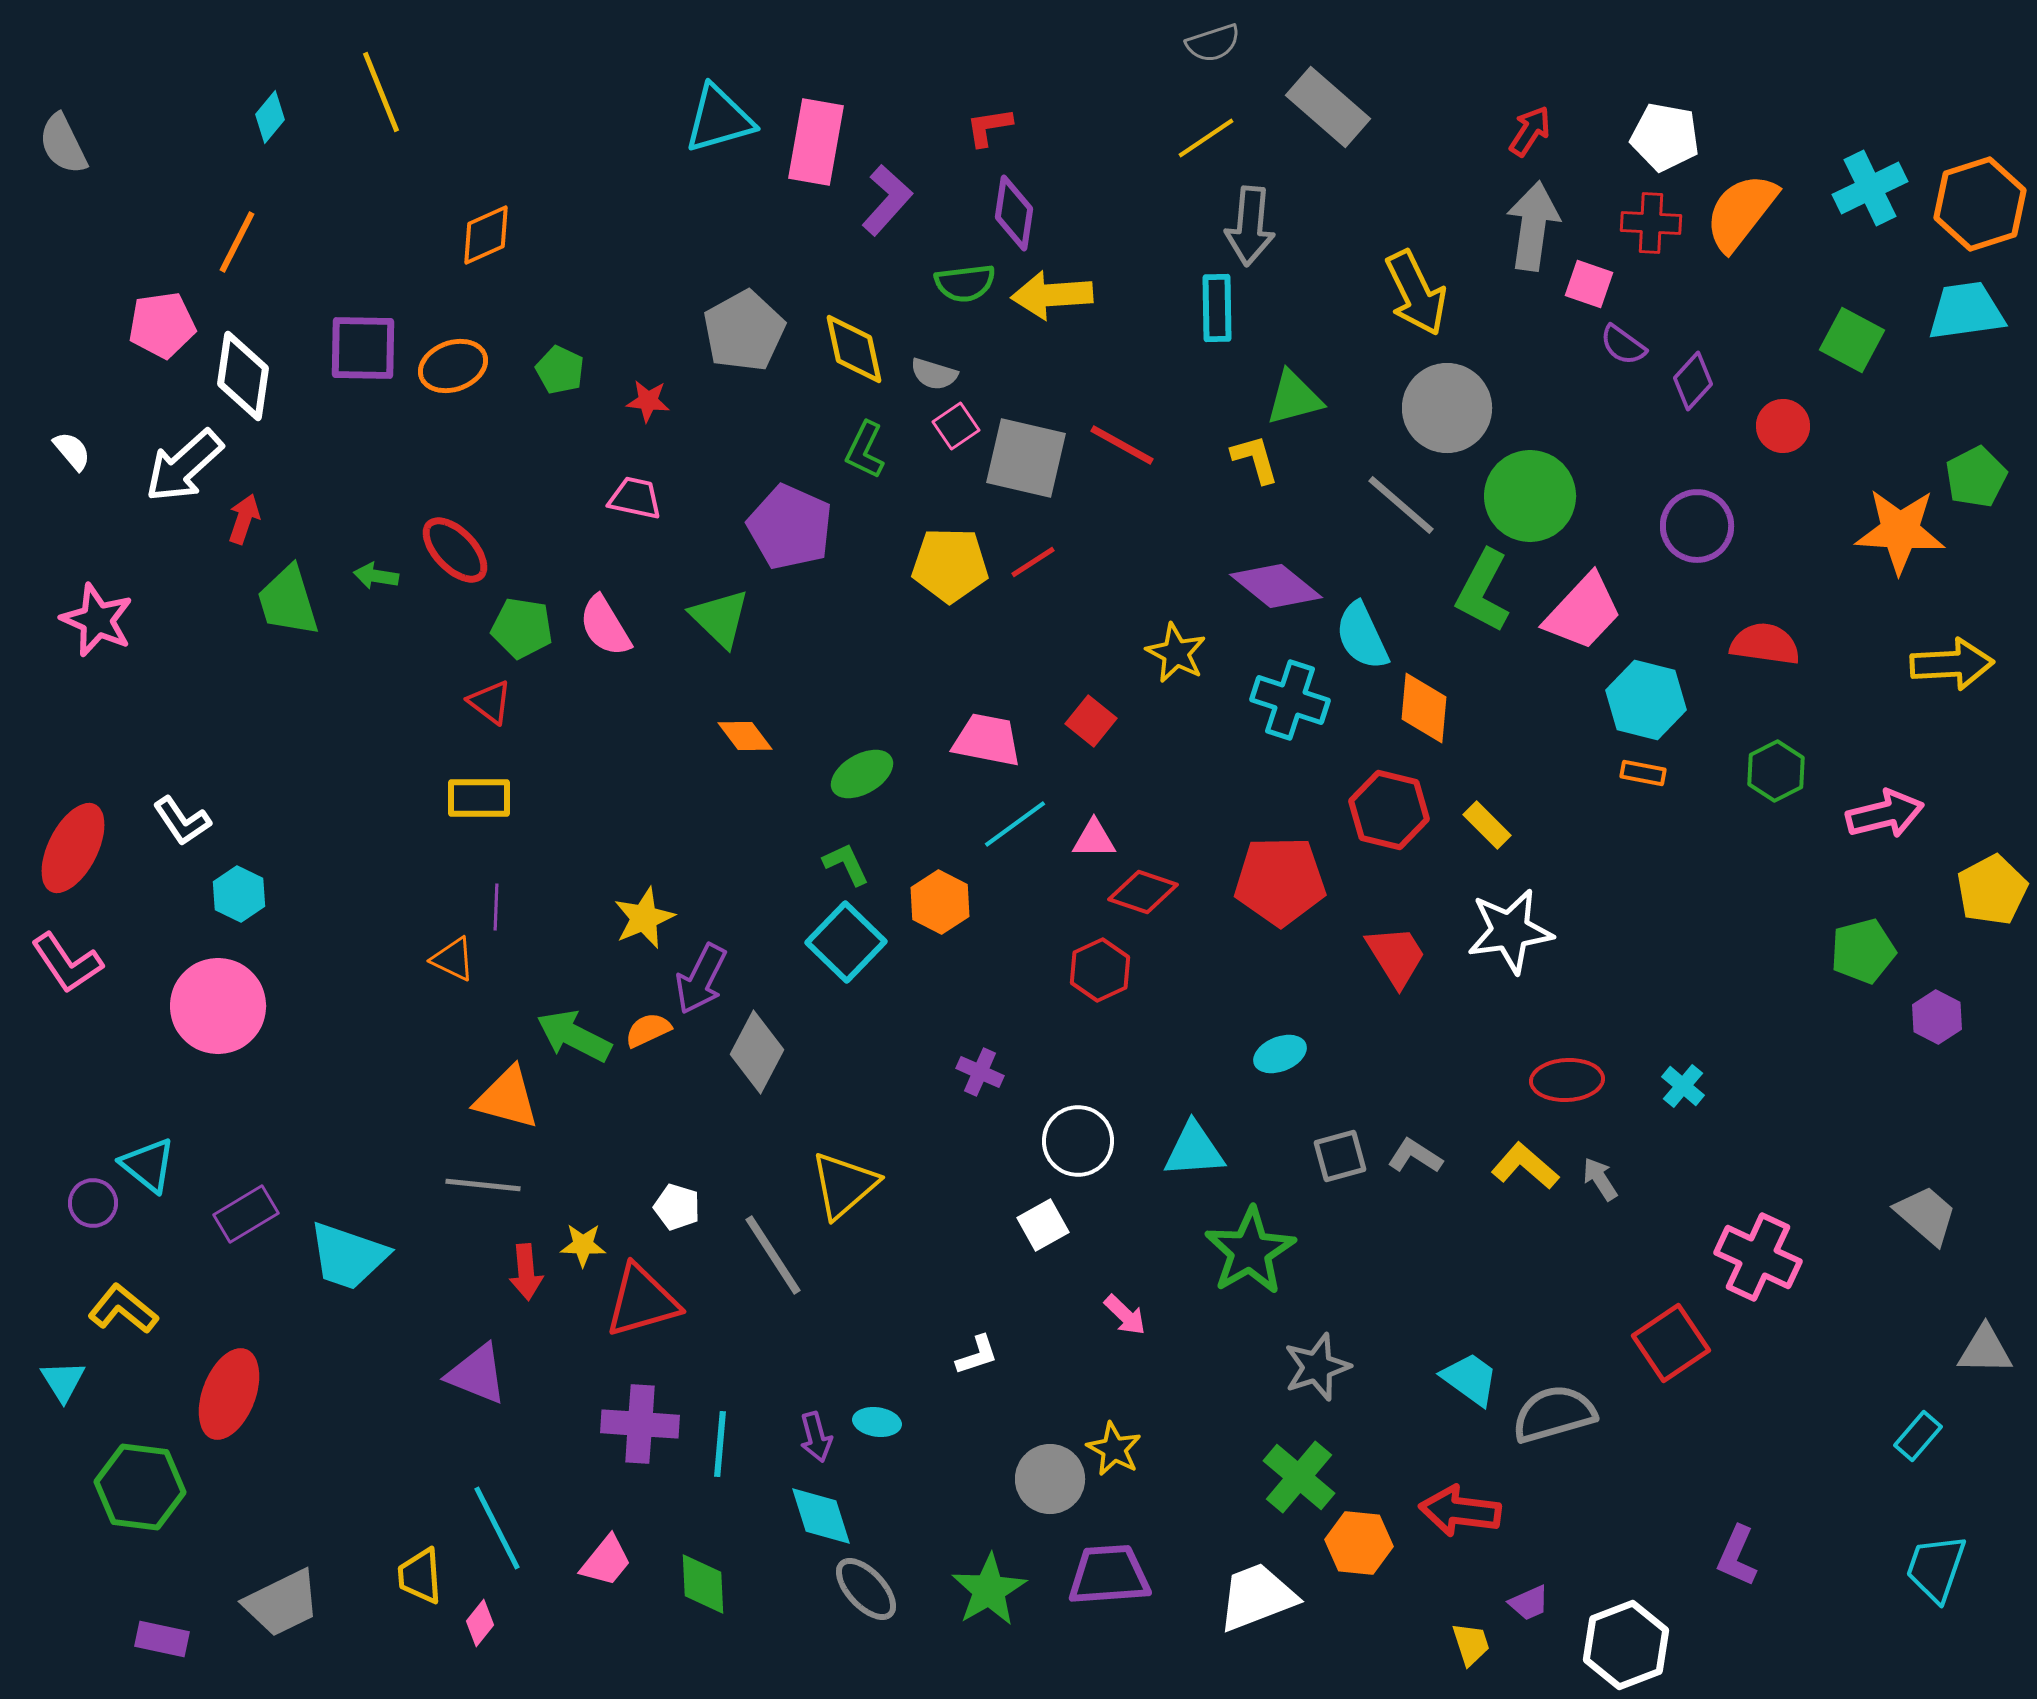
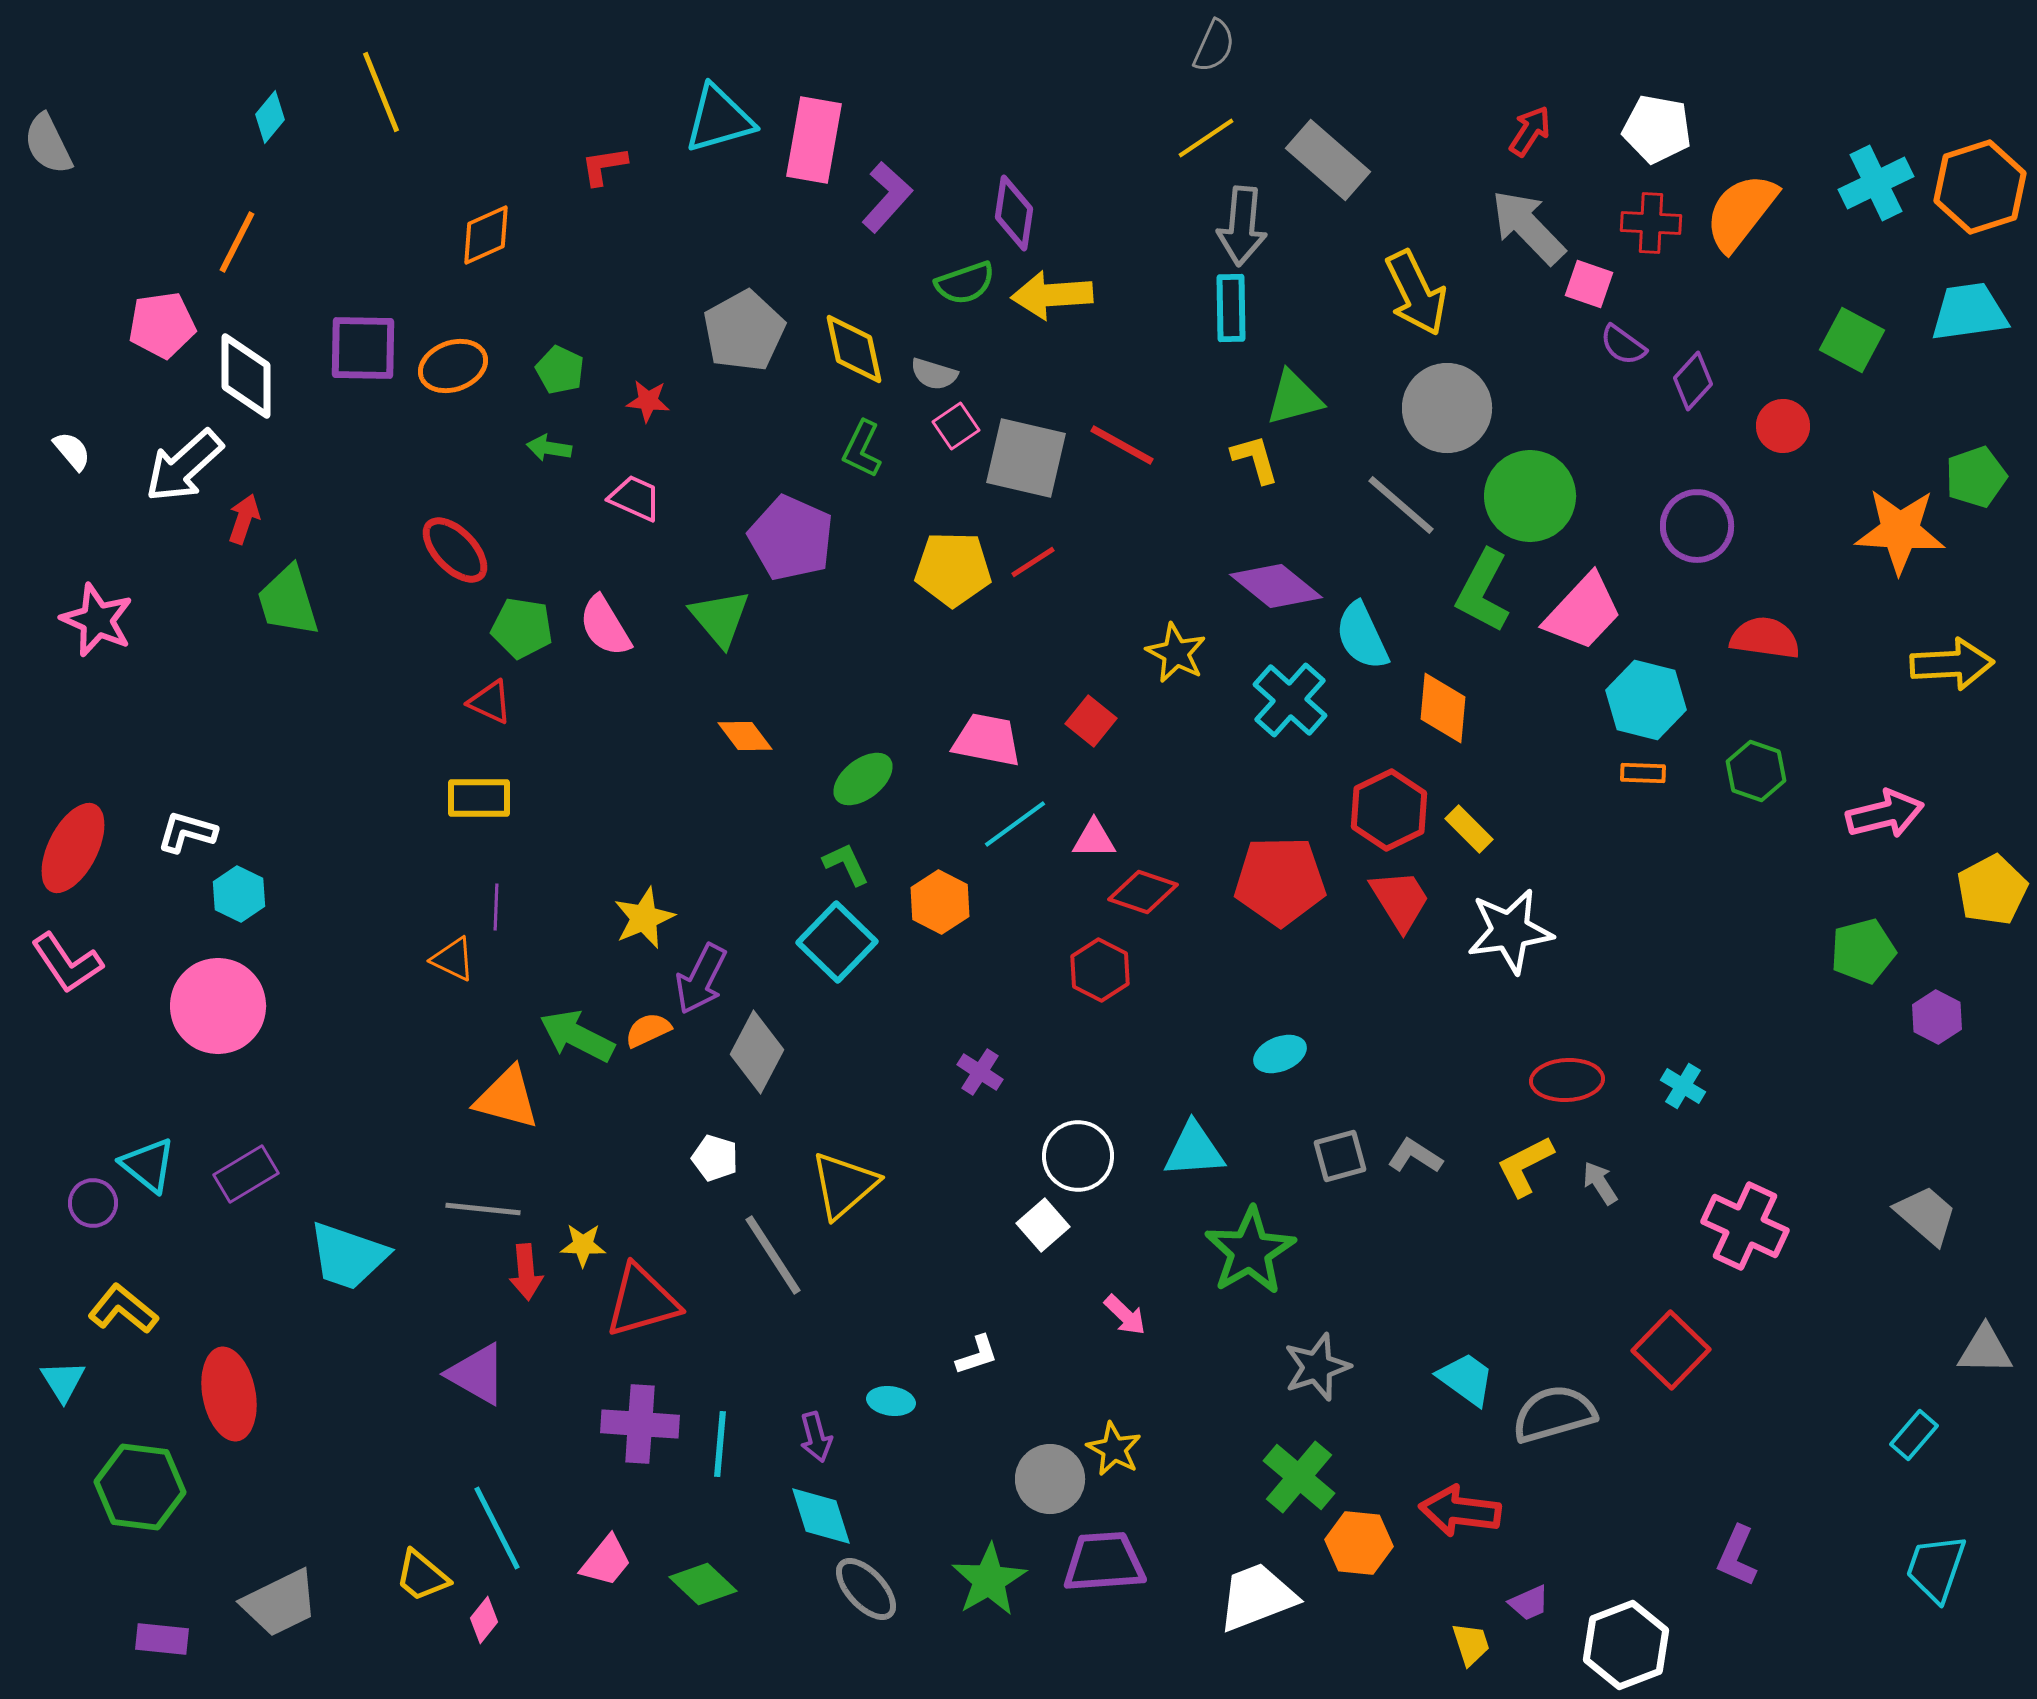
gray semicircle at (1213, 43): moved 1 px right, 3 px down; rotated 48 degrees counterclockwise
gray rectangle at (1328, 107): moved 53 px down
red L-shape at (989, 127): moved 385 px left, 39 px down
white pentagon at (1665, 137): moved 8 px left, 8 px up
pink rectangle at (816, 142): moved 2 px left, 2 px up
gray semicircle at (63, 144): moved 15 px left
cyan cross at (1870, 188): moved 6 px right, 5 px up
purple L-shape at (887, 200): moved 3 px up
orange hexagon at (1980, 204): moved 17 px up
gray arrow at (1250, 226): moved 8 px left
gray arrow at (1533, 226): moved 5 px left, 1 px down; rotated 52 degrees counterclockwise
green semicircle at (965, 283): rotated 12 degrees counterclockwise
cyan rectangle at (1217, 308): moved 14 px right
cyan trapezoid at (1966, 311): moved 3 px right, 1 px down
white diamond at (243, 376): moved 3 px right; rotated 8 degrees counterclockwise
green L-shape at (865, 450): moved 3 px left, 1 px up
green pentagon at (1976, 477): rotated 8 degrees clockwise
pink trapezoid at (635, 498): rotated 12 degrees clockwise
purple pentagon at (790, 527): moved 1 px right, 11 px down
yellow pentagon at (950, 565): moved 3 px right, 4 px down
green arrow at (376, 576): moved 173 px right, 128 px up
green triangle at (720, 618): rotated 6 degrees clockwise
red semicircle at (1765, 644): moved 6 px up
cyan cross at (1290, 700): rotated 24 degrees clockwise
red triangle at (490, 702): rotated 12 degrees counterclockwise
orange diamond at (1424, 708): moved 19 px right
green hexagon at (1776, 771): moved 20 px left; rotated 14 degrees counterclockwise
orange rectangle at (1643, 773): rotated 9 degrees counterclockwise
green ellipse at (862, 774): moved 1 px right, 5 px down; rotated 8 degrees counterclockwise
red hexagon at (1389, 810): rotated 20 degrees clockwise
white L-shape at (182, 821): moved 5 px right, 11 px down; rotated 140 degrees clockwise
yellow rectangle at (1487, 825): moved 18 px left, 4 px down
cyan square at (846, 942): moved 9 px left
red trapezoid at (1396, 956): moved 4 px right, 56 px up
red hexagon at (1100, 970): rotated 8 degrees counterclockwise
green arrow at (574, 1036): moved 3 px right
purple cross at (980, 1072): rotated 9 degrees clockwise
cyan cross at (1683, 1086): rotated 9 degrees counterclockwise
white circle at (1078, 1141): moved 15 px down
yellow L-shape at (1525, 1166): rotated 68 degrees counterclockwise
gray arrow at (1600, 1179): moved 4 px down
gray line at (483, 1185): moved 24 px down
white pentagon at (677, 1207): moved 38 px right, 49 px up
purple rectangle at (246, 1214): moved 40 px up
white square at (1043, 1225): rotated 12 degrees counterclockwise
pink cross at (1758, 1257): moved 13 px left, 31 px up
red square at (1671, 1343): moved 7 px down; rotated 12 degrees counterclockwise
purple triangle at (477, 1374): rotated 8 degrees clockwise
cyan trapezoid at (1470, 1379): moved 4 px left
red ellipse at (229, 1394): rotated 32 degrees counterclockwise
cyan ellipse at (877, 1422): moved 14 px right, 21 px up
cyan rectangle at (1918, 1436): moved 4 px left, 1 px up
purple trapezoid at (1109, 1575): moved 5 px left, 13 px up
yellow trapezoid at (420, 1576): moved 2 px right; rotated 46 degrees counterclockwise
green diamond at (703, 1584): rotated 44 degrees counterclockwise
green star at (989, 1590): moved 10 px up
gray trapezoid at (282, 1603): moved 2 px left
pink diamond at (480, 1623): moved 4 px right, 3 px up
purple rectangle at (162, 1639): rotated 6 degrees counterclockwise
